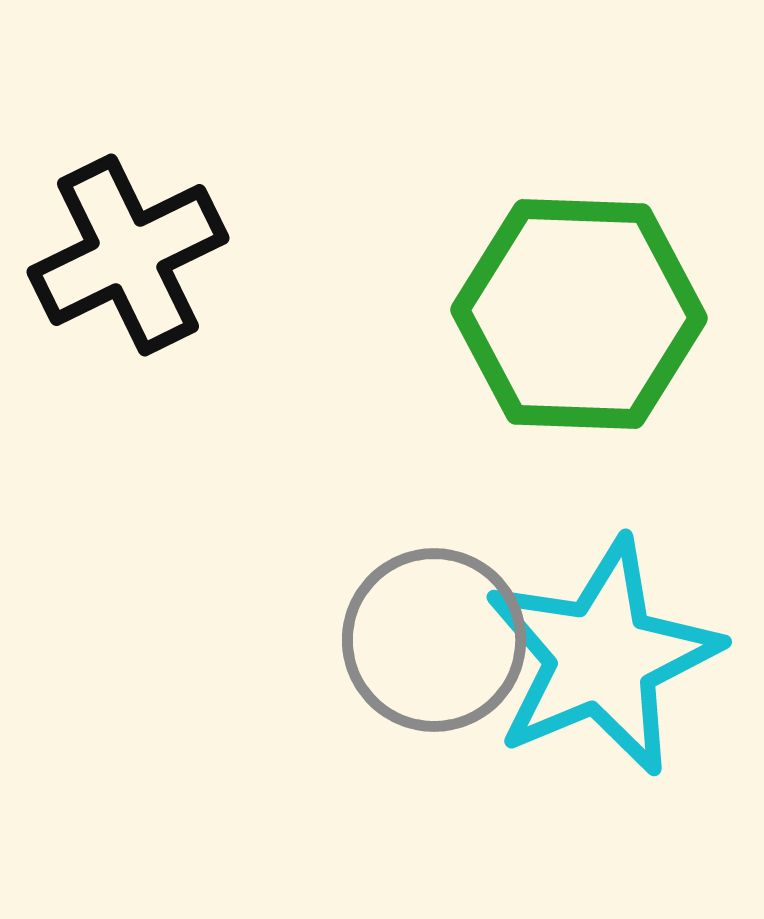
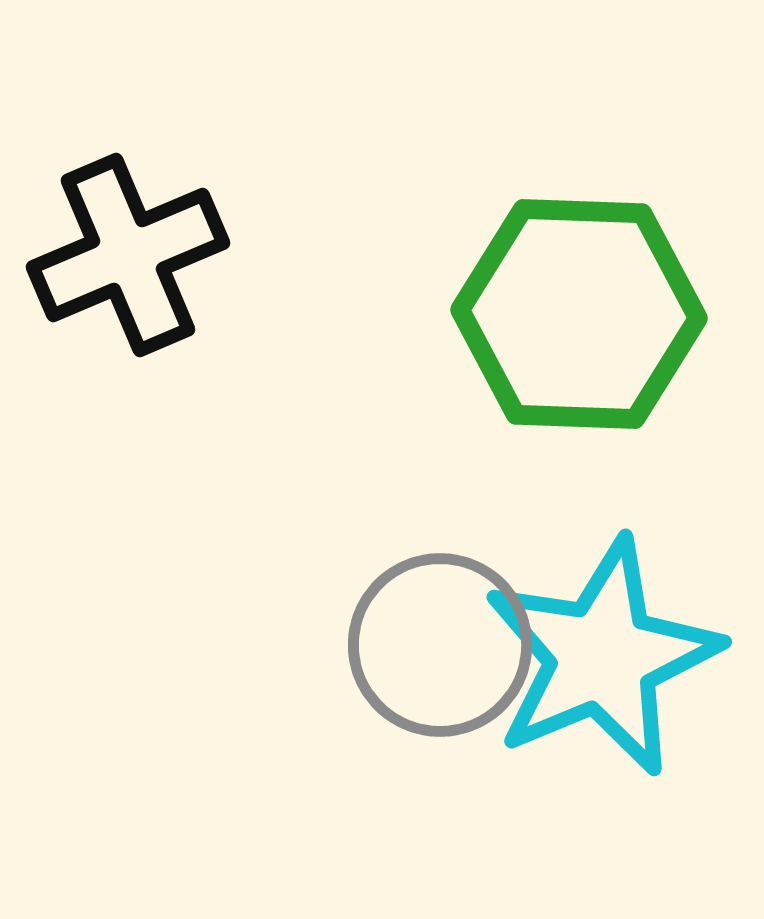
black cross: rotated 3 degrees clockwise
gray circle: moved 6 px right, 5 px down
